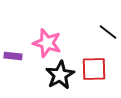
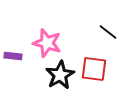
red square: rotated 8 degrees clockwise
